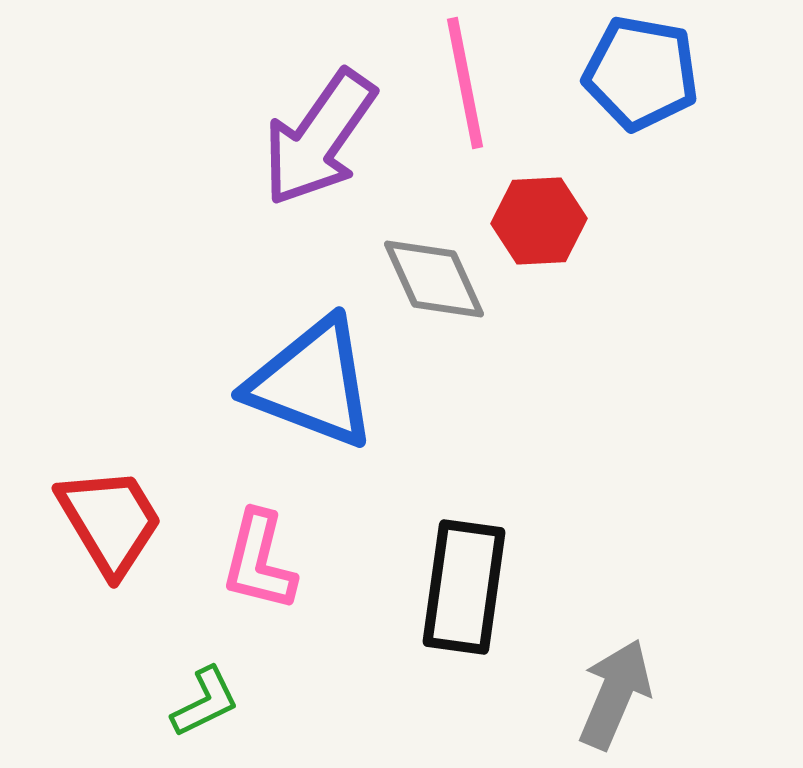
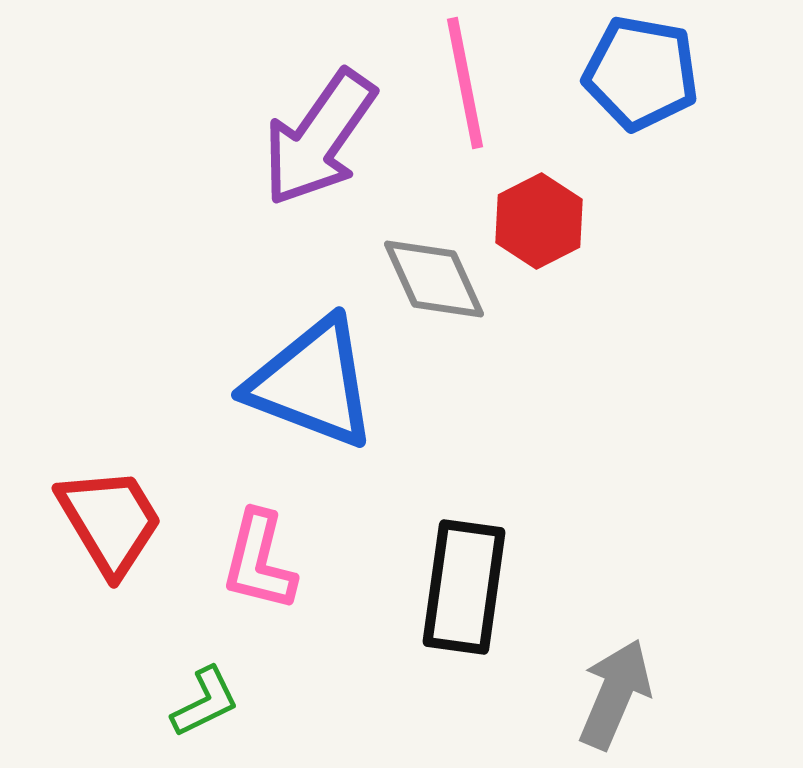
red hexagon: rotated 24 degrees counterclockwise
